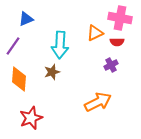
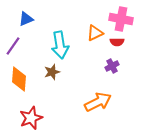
pink cross: moved 1 px right, 1 px down
cyan arrow: rotated 12 degrees counterclockwise
purple cross: moved 1 px right, 1 px down
